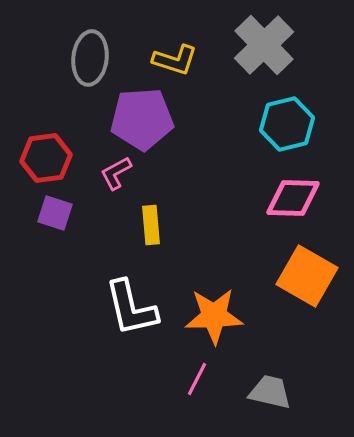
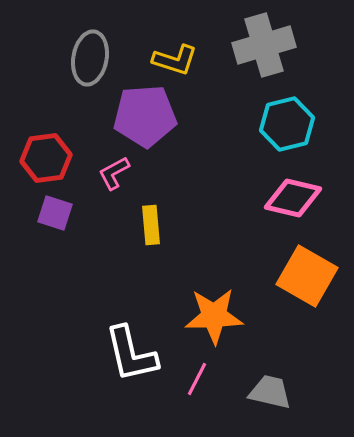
gray cross: rotated 28 degrees clockwise
gray ellipse: rotated 4 degrees clockwise
purple pentagon: moved 3 px right, 3 px up
pink L-shape: moved 2 px left
pink diamond: rotated 12 degrees clockwise
white L-shape: moved 46 px down
